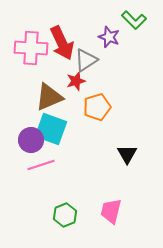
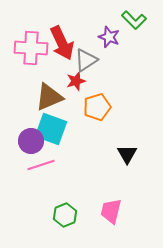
purple circle: moved 1 px down
